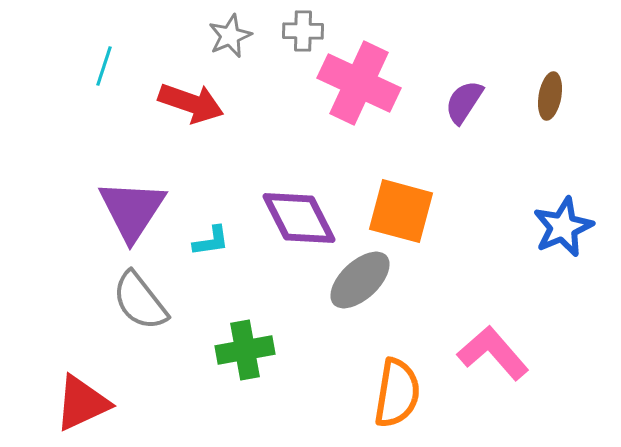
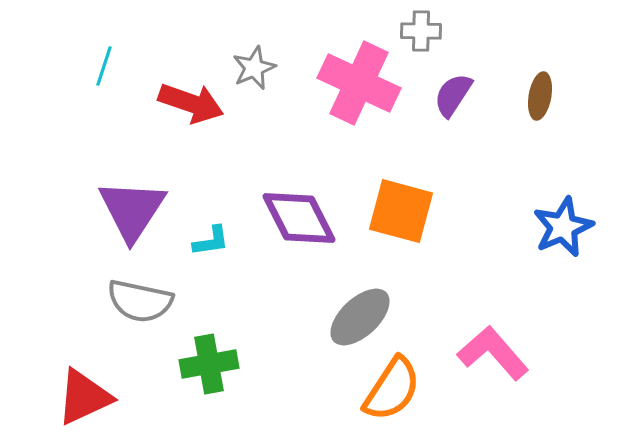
gray cross: moved 118 px right
gray star: moved 24 px right, 32 px down
brown ellipse: moved 10 px left
purple semicircle: moved 11 px left, 7 px up
gray ellipse: moved 37 px down
gray semicircle: rotated 40 degrees counterclockwise
green cross: moved 36 px left, 14 px down
orange semicircle: moved 5 px left, 4 px up; rotated 24 degrees clockwise
red triangle: moved 2 px right, 6 px up
